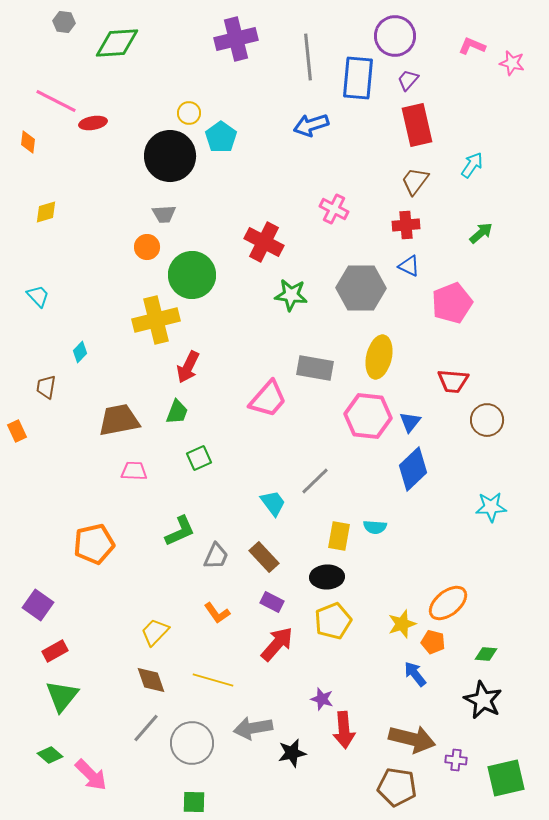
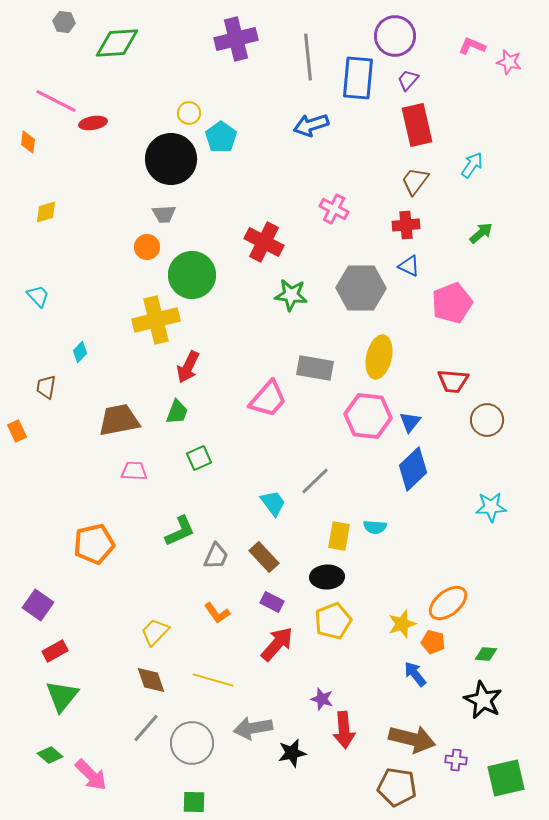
pink star at (512, 63): moved 3 px left, 1 px up
black circle at (170, 156): moved 1 px right, 3 px down
